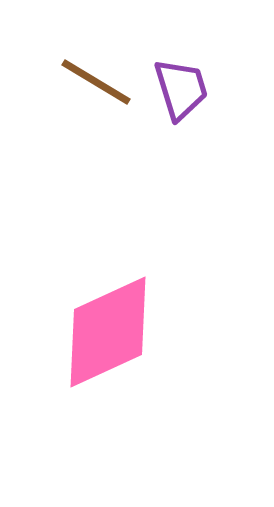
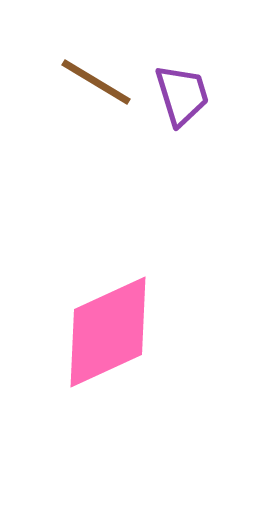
purple trapezoid: moved 1 px right, 6 px down
